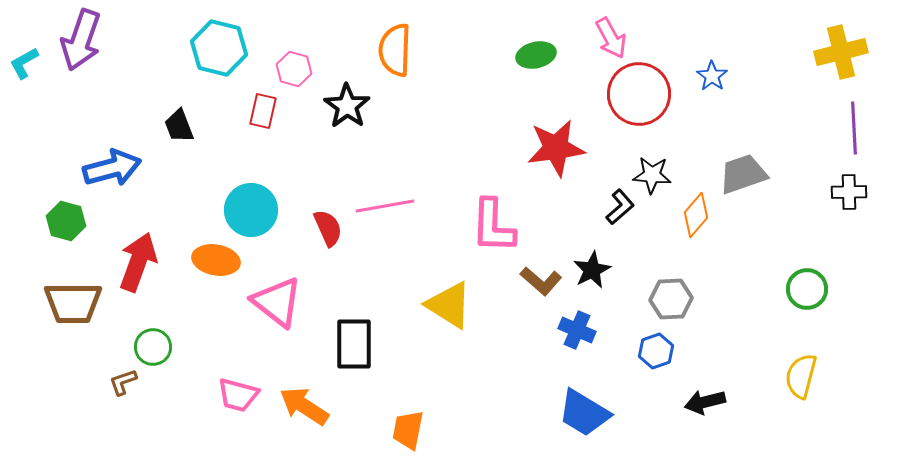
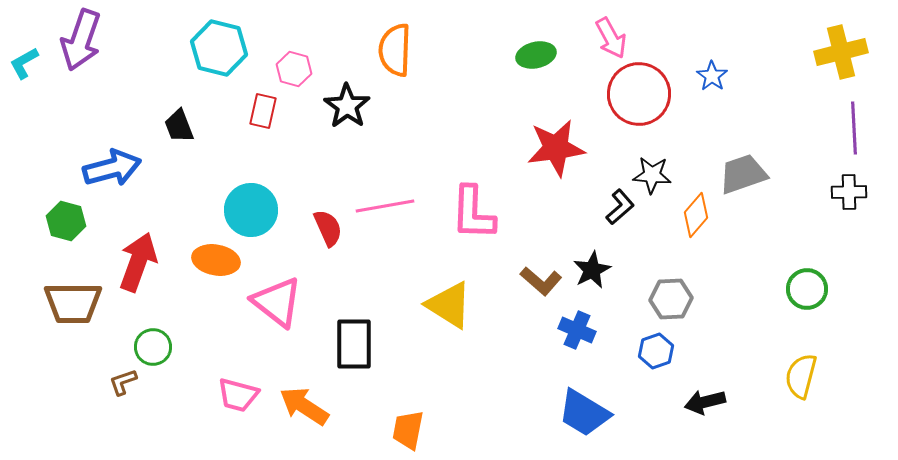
pink L-shape at (493, 226): moved 20 px left, 13 px up
